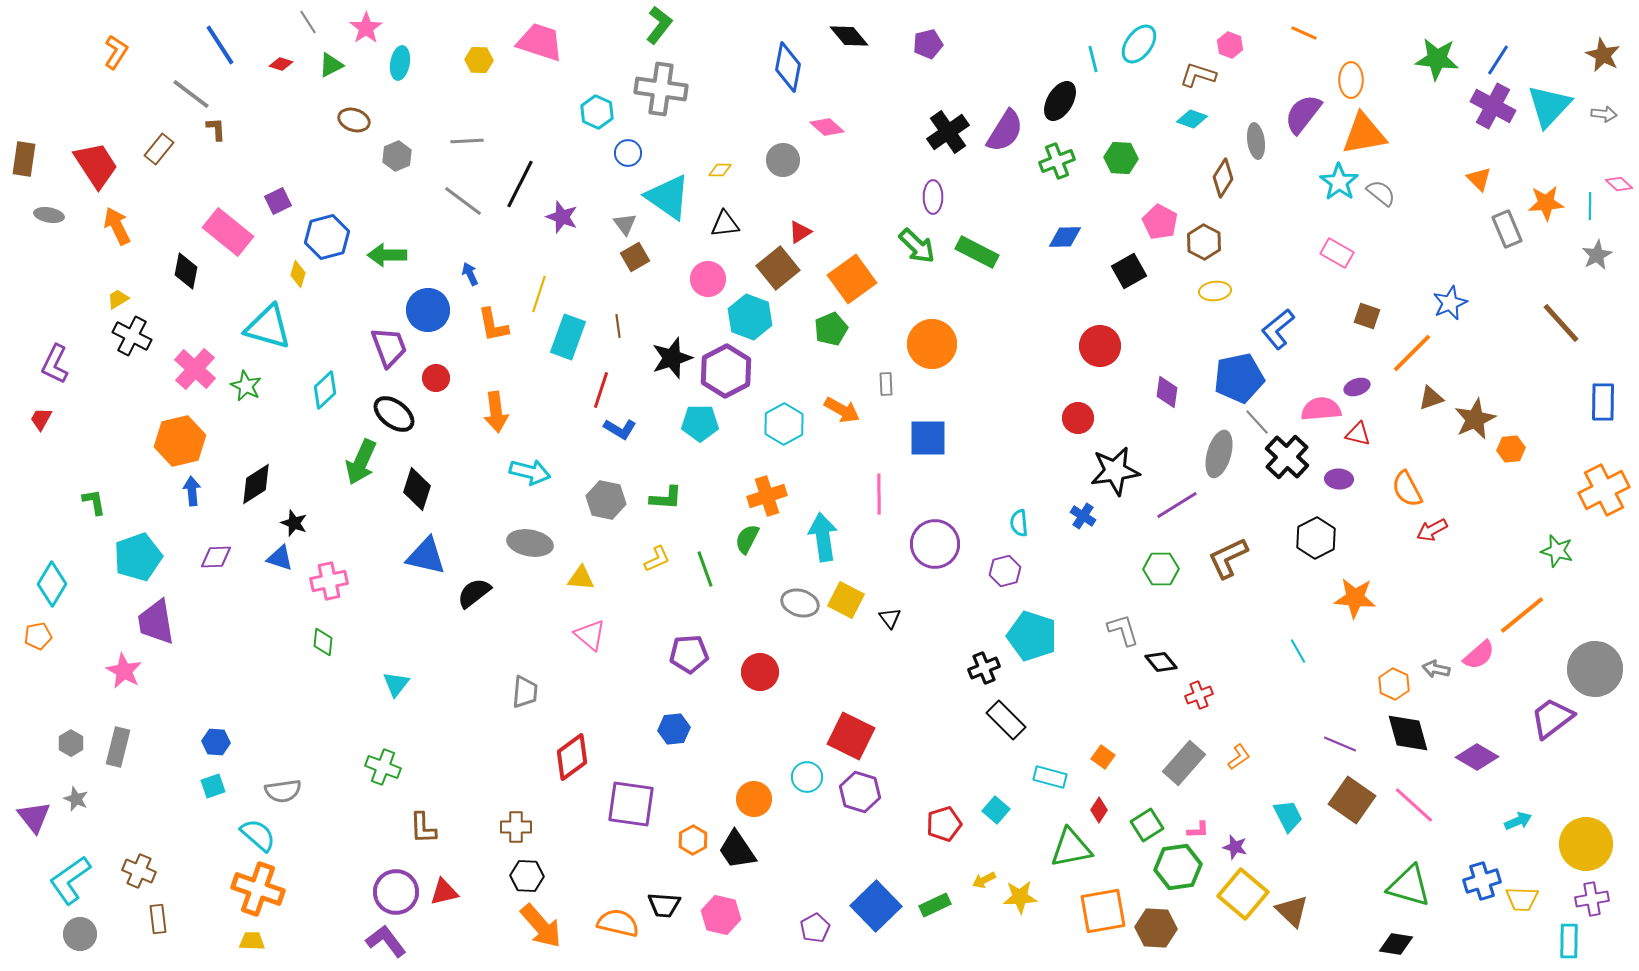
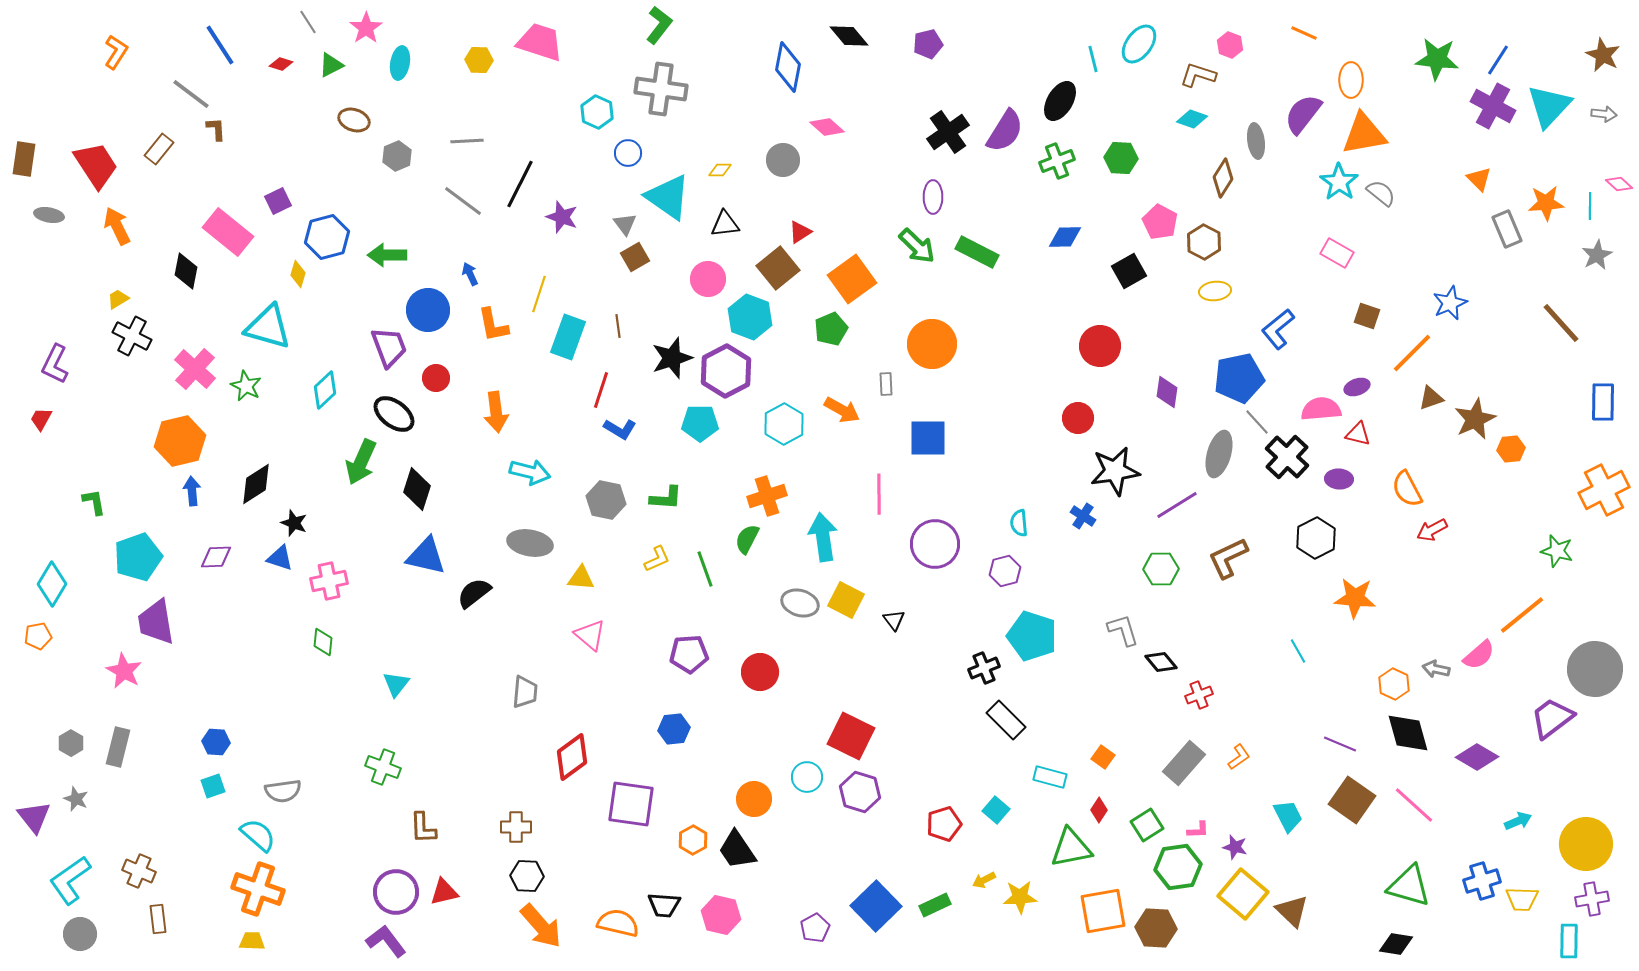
black triangle at (890, 618): moved 4 px right, 2 px down
